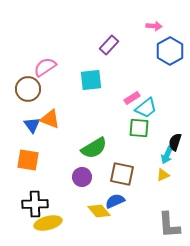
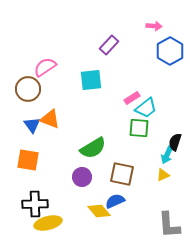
green semicircle: moved 1 px left
